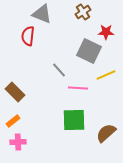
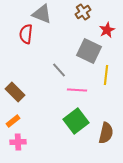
red star: moved 1 px right, 2 px up; rotated 28 degrees counterclockwise
red semicircle: moved 2 px left, 2 px up
yellow line: rotated 60 degrees counterclockwise
pink line: moved 1 px left, 2 px down
green square: moved 2 px right, 1 px down; rotated 35 degrees counterclockwise
brown semicircle: rotated 145 degrees clockwise
